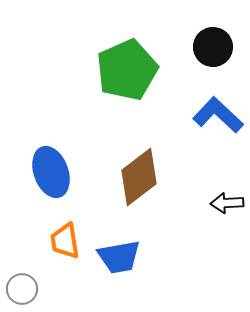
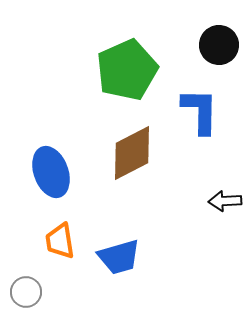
black circle: moved 6 px right, 2 px up
blue L-shape: moved 18 px left, 4 px up; rotated 48 degrees clockwise
brown diamond: moved 7 px left, 24 px up; rotated 10 degrees clockwise
black arrow: moved 2 px left, 2 px up
orange trapezoid: moved 5 px left
blue trapezoid: rotated 6 degrees counterclockwise
gray circle: moved 4 px right, 3 px down
